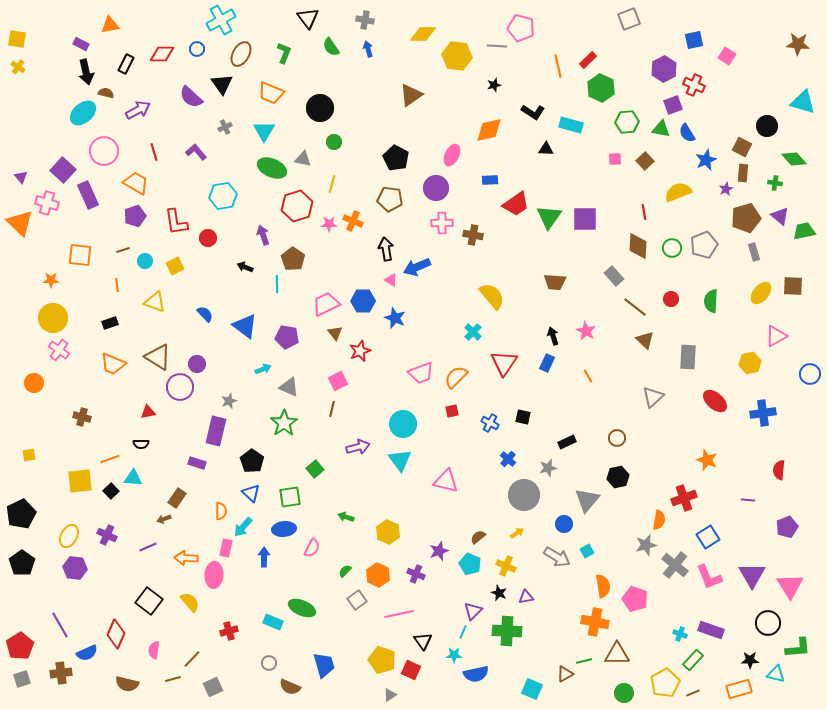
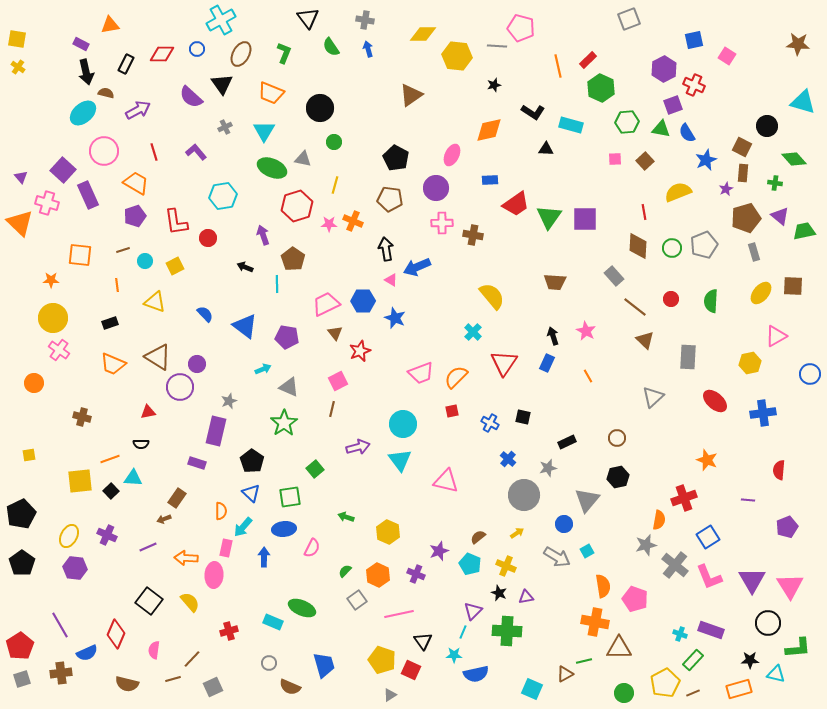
yellow line at (332, 184): moved 3 px right, 1 px down
purple triangle at (752, 575): moved 5 px down
brown triangle at (617, 654): moved 2 px right, 6 px up
